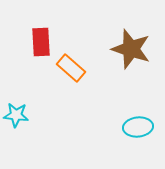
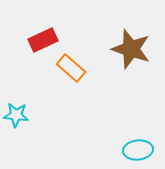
red rectangle: moved 2 px right, 2 px up; rotated 68 degrees clockwise
cyan ellipse: moved 23 px down
